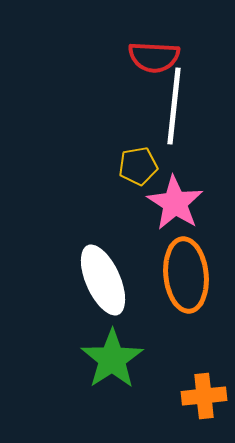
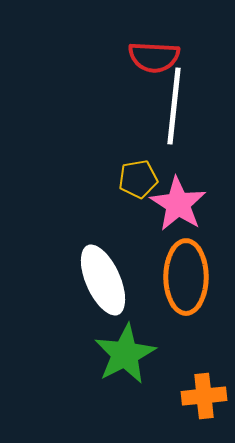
yellow pentagon: moved 13 px down
pink star: moved 3 px right, 1 px down
orange ellipse: moved 2 px down; rotated 6 degrees clockwise
green star: moved 13 px right, 5 px up; rotated 6 degrees clockwise
